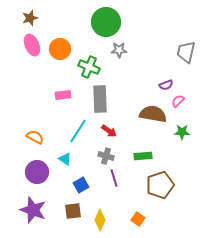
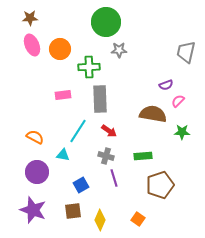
brown star: rotated 14 degrees clockwise
green cross: rotated 25 degrees counterclockwise
cyan triangle: moved 2 px left, 4 px up; rotated 24 degrees counterclockwise
